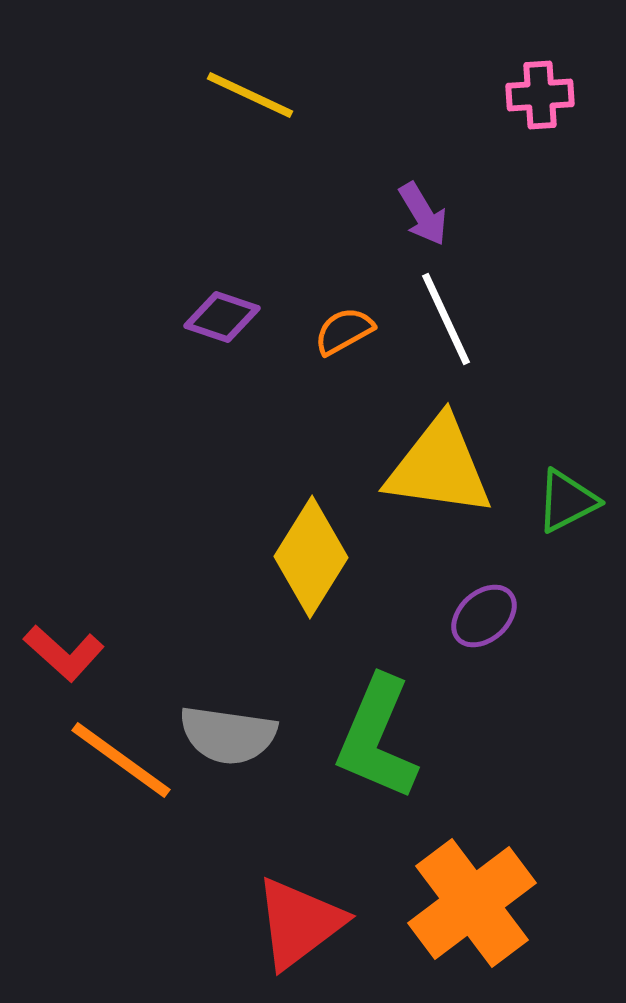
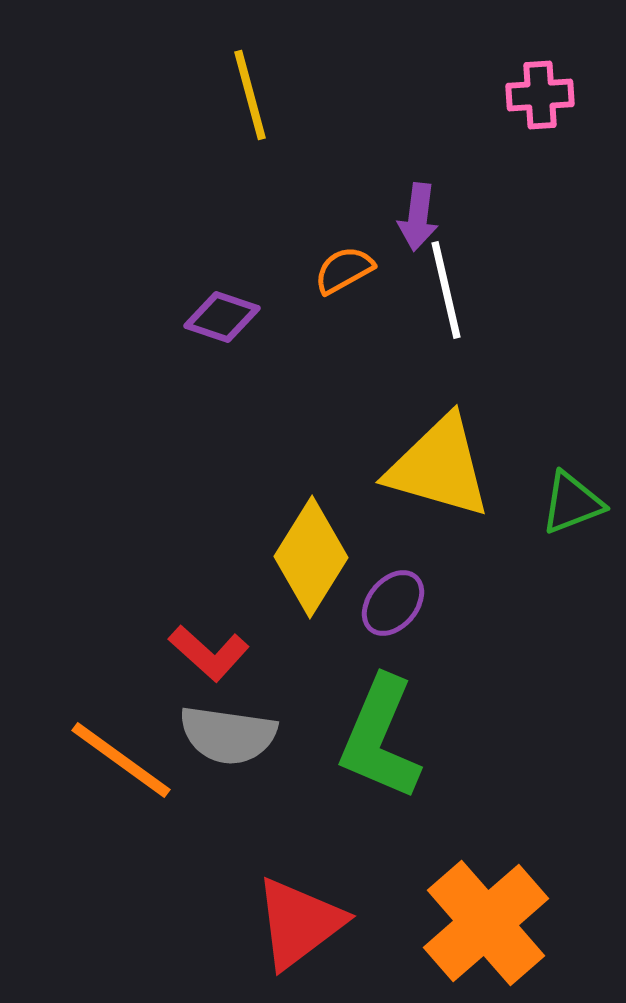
yellow line: rotated 50 degrees clockwise
purple arrow: moved 5 px left, 3 px down; rotated 38 degrees clockwise
white line: moved 29 px up; rotated 12 degrees clockwise
orange semicircle: moved 61 px up
yellow triangle: rotated 8 degrees clockwise
green triangle: moved 5 px right, 2 px down; rotated 6 degrees clockwise
purple ellipse: moved 91 px left, 13 px up; rotated 8 degrees counterclockwise
red L-shape: moved 145 px right
green L-shape: moved 3 px right
orange cross: moved 14 px right, 20 px down; rotated 4 degrees counterclockwise
